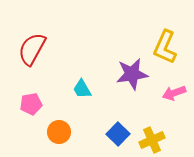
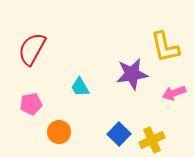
yellow L-shape: rotated 36 degrees counterclockwise
cyan trapezoid: moved 2 px left, 2 px up
blue square: moved 1 px right
